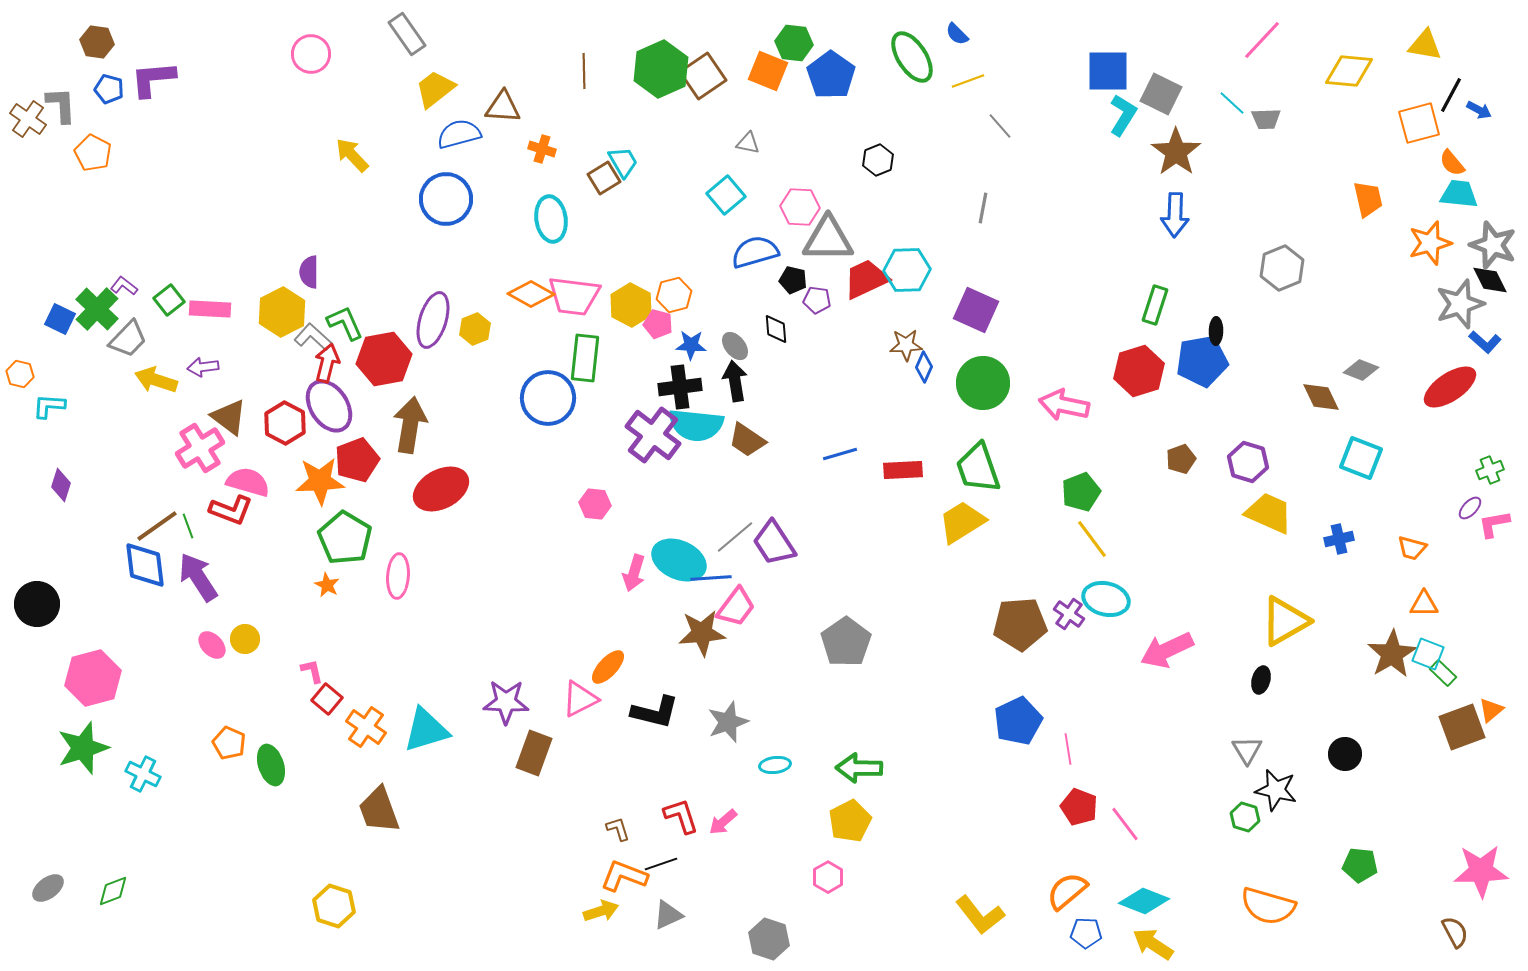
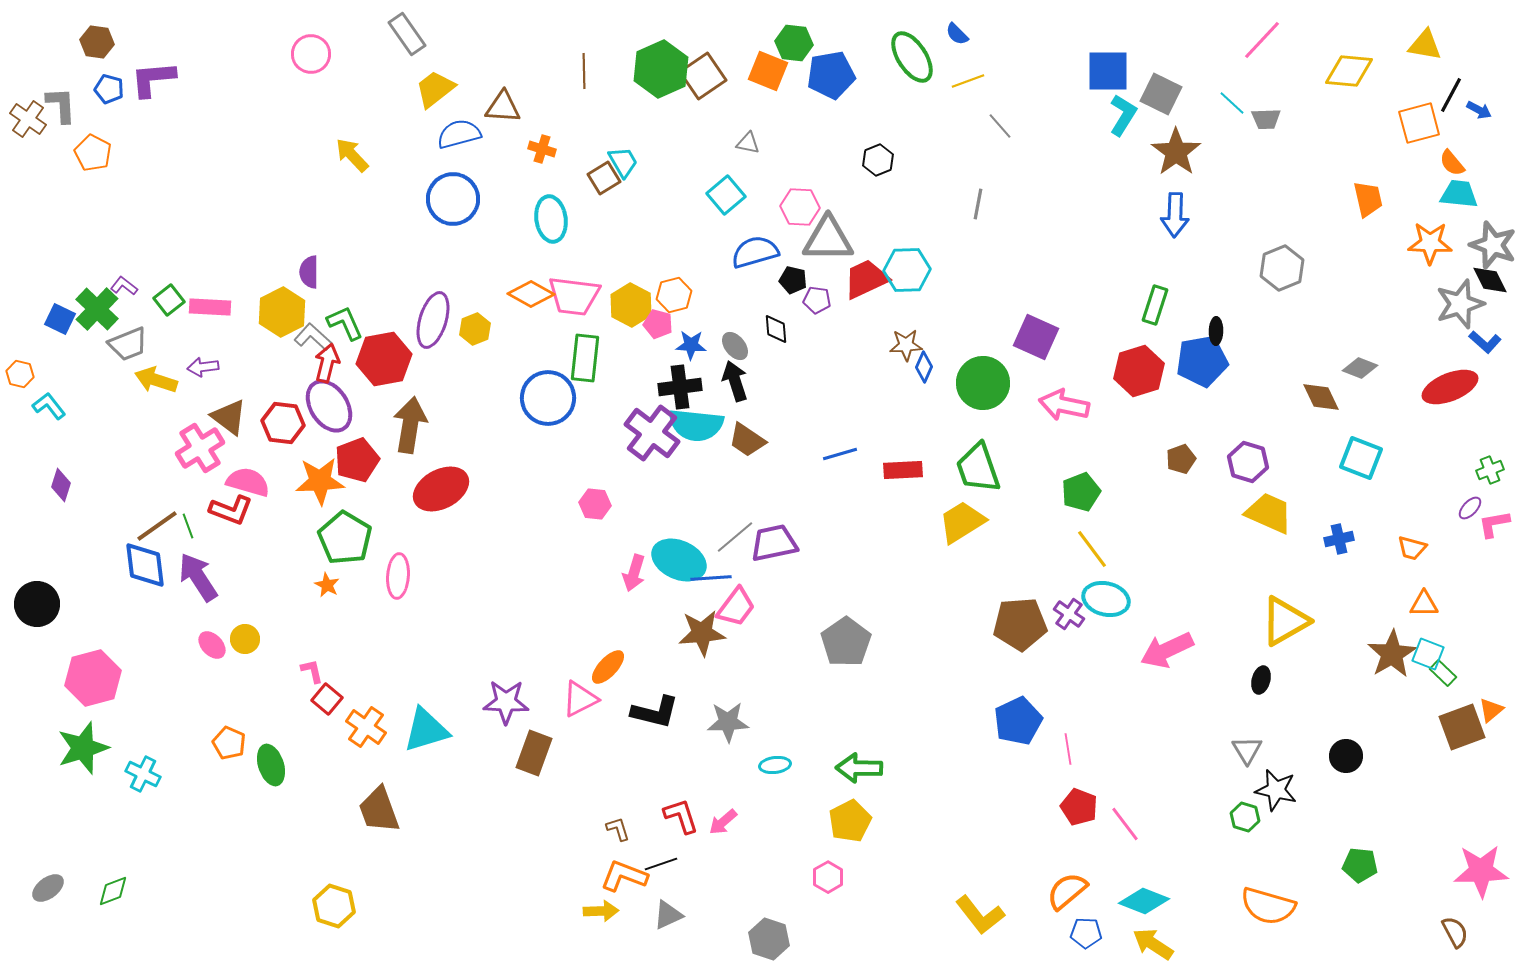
blue pentagon at (831, 75): rotated 27 degrees clockwise
blue circle at (446, 199): moved 7 px right
gray line at (983, 208): moved 5 px left, 4 px up
orange star at (1430, 243): rotated 18 degrees clockwise
pink rectangle at (210, 309): moved 2 px up
purple square at (976, 310): moved 60 px right, 27 px down
gray trapezoid at (128, 339): moved 5 px down; rotated 24 degrees clockwise
gray diamond at (1361, 370): moved 1 px left, 2 px up
black arrow at (735, 381): rotated 9 degrees counterclockwise
red ellipse at (1450, 387): rotated 12 degrees clockwise
cyan L-shape at (49, 406): rotated 48 degrees clockwise
red hexagon at (285, 423): moved 2 px left; rotated 21 degrees counterclockwise
purple cross at (653, 435): moved 1 px left, 2 px up
yellow line at (1092, 539): moved 10 px down
purple trapezoid at (774, 543): rotated 111 degrees clockwise
gray star at (728, 722): rotated 18 degrees clockwise
black circle at (1345, 754): moved 1 px right, 2 px down
yellow arrow at (601, 911): rotated 16 degrees clockwise
